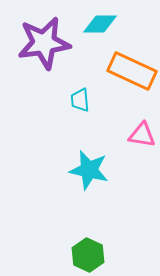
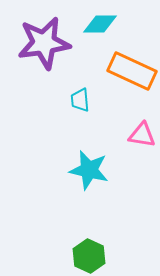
green hexagon: moved 1 px right, 1 px down
